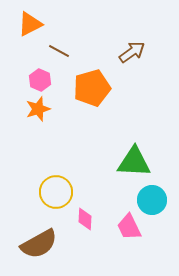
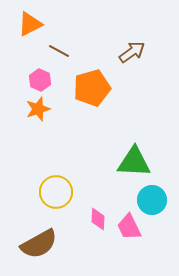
pink diamond: moved 13 px right
